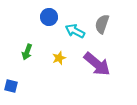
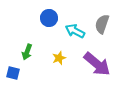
blue circle: moved 1 px down
blue square: moved 2 px right, 13 px up
